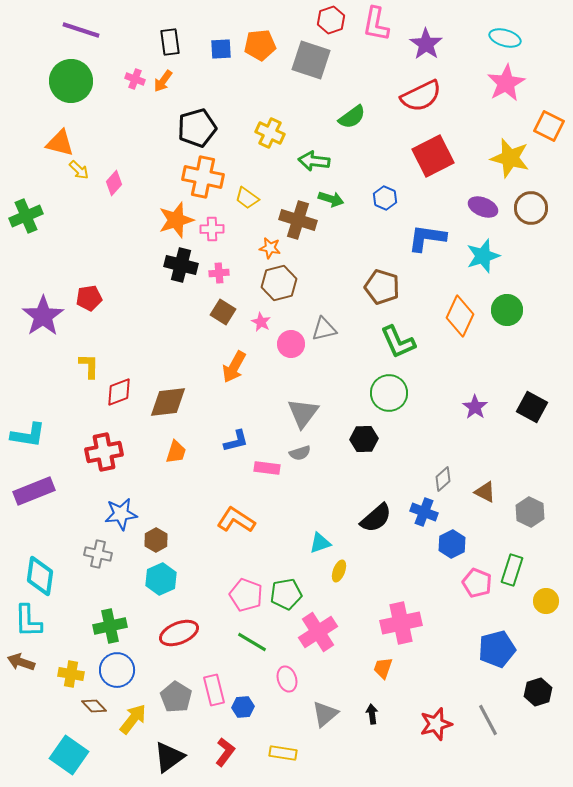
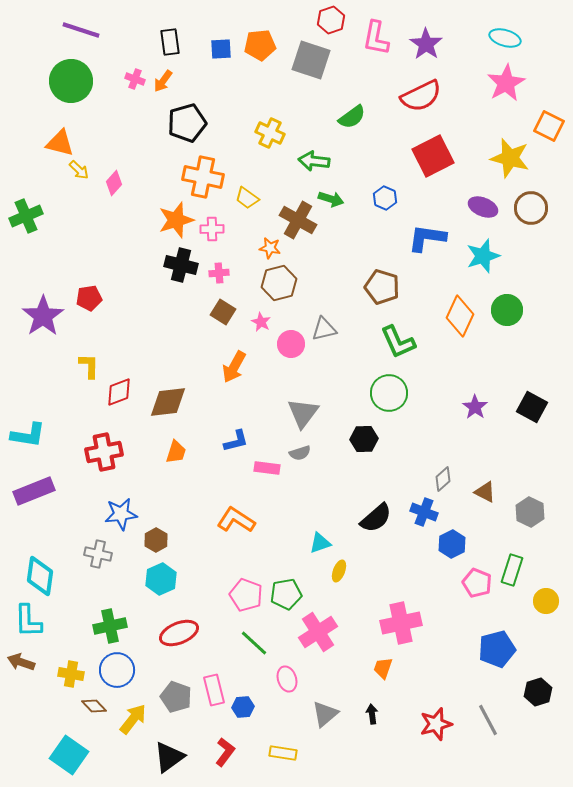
pink L-shape at (376, 24): moved 14 px down
black pentagon at (197, 128): moved 10 px left, 5 px up
brown cross at (298, 220): rotated 12 degrees clockwise
green line at (252, 642): moved 2 px right, 1 px down; rotated 12 degrees clockwise
gray pentagon at (176, 697): rotated 12 degrees counterclockwise
